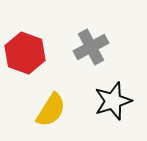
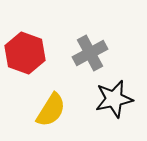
gray cross: moved 1 px left, 6 px down
black star: moved 1 px right, 2 px up; rotated 6 degrees clockwise
